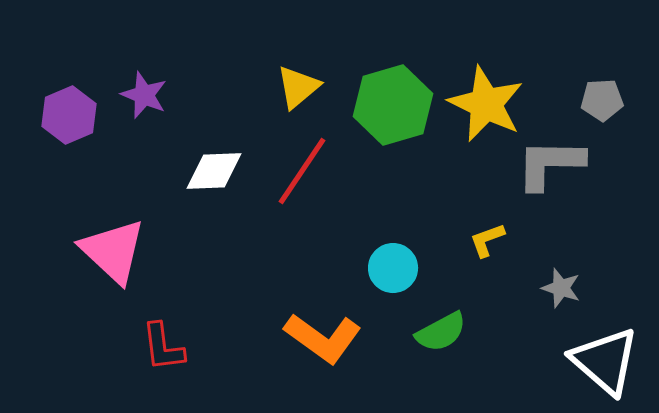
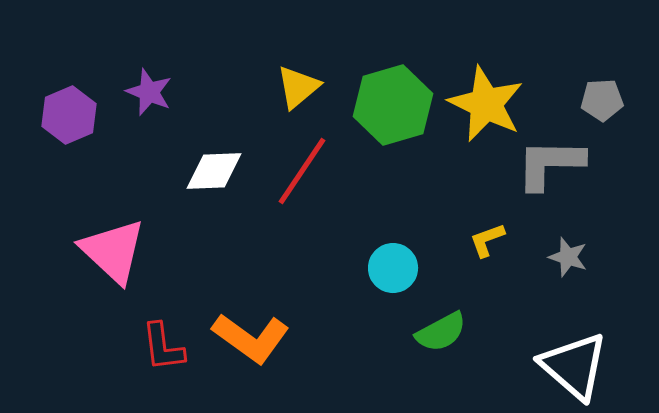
purple star: moved 5 px right, 3 px up
gray star: moved 7 px right, 31 px up
orange L-shape: moved 72 px left
white triangle: moved 31 px left, 5 px down
